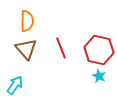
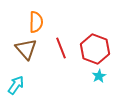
orange semicircle: moved 9 px right, 1 px down
red hexagon: moved 4 px left, 1 px up; rotated 8 degrees clockwise
cyan star: rotated 16 degrees clockwise
cyan arrow: moved 1 px right
